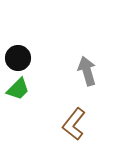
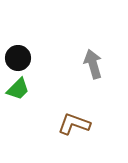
gray arrow: moved 6 px right, 7 px up
brown L-shape: rotated 72 degrees clockwise
